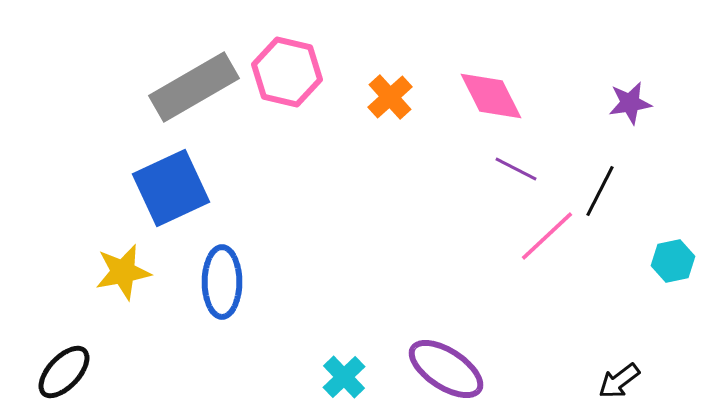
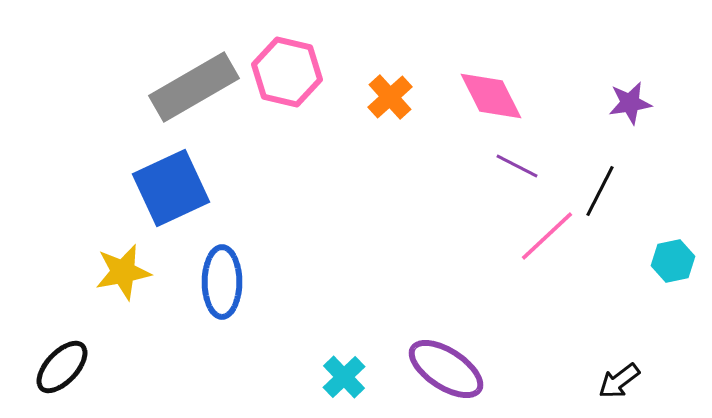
purple line: moved 1 px right, 3 px up
black ellipse: moved 2 px left, 5 px up
